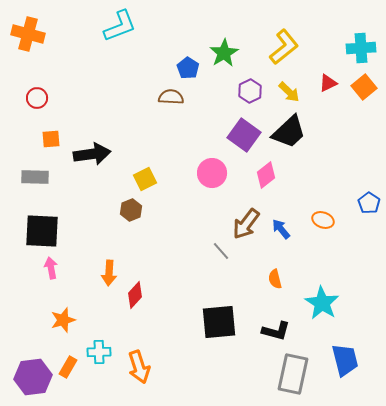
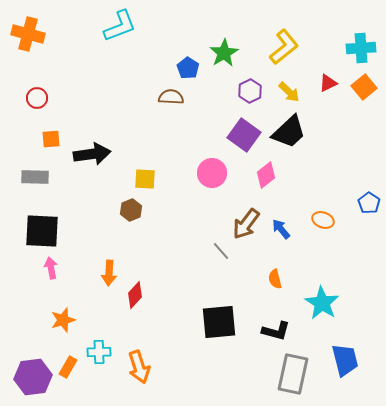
yellow square at (145, 179): rotated 30 degrees clockwise
